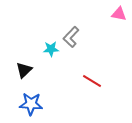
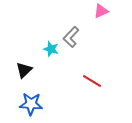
pink triangle: moved 18 px left, 3 px up; rotated 35 degrees counterclockwise
cyan star: rotated 21 degrees clockwise
